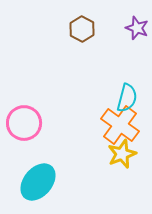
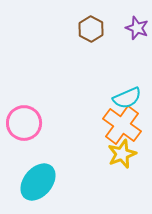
brown hexagon: moved 9 px right
cyan semicircle: rotated 52 degrees clockwise
orange cross: moved 2 px right
